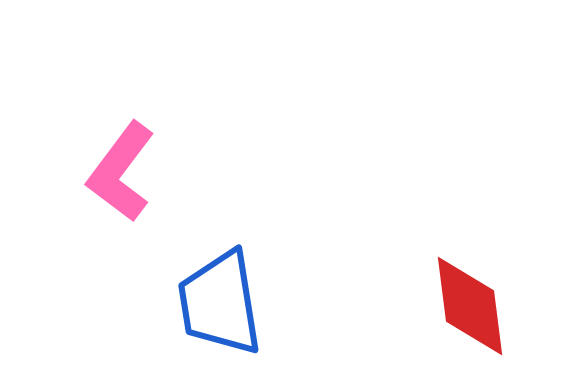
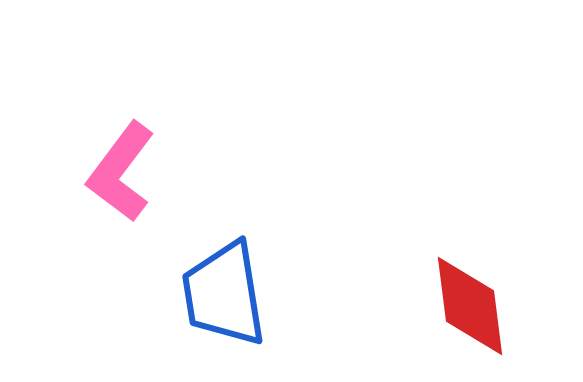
blue trapezoid: moved 4 px right, 9 px up
